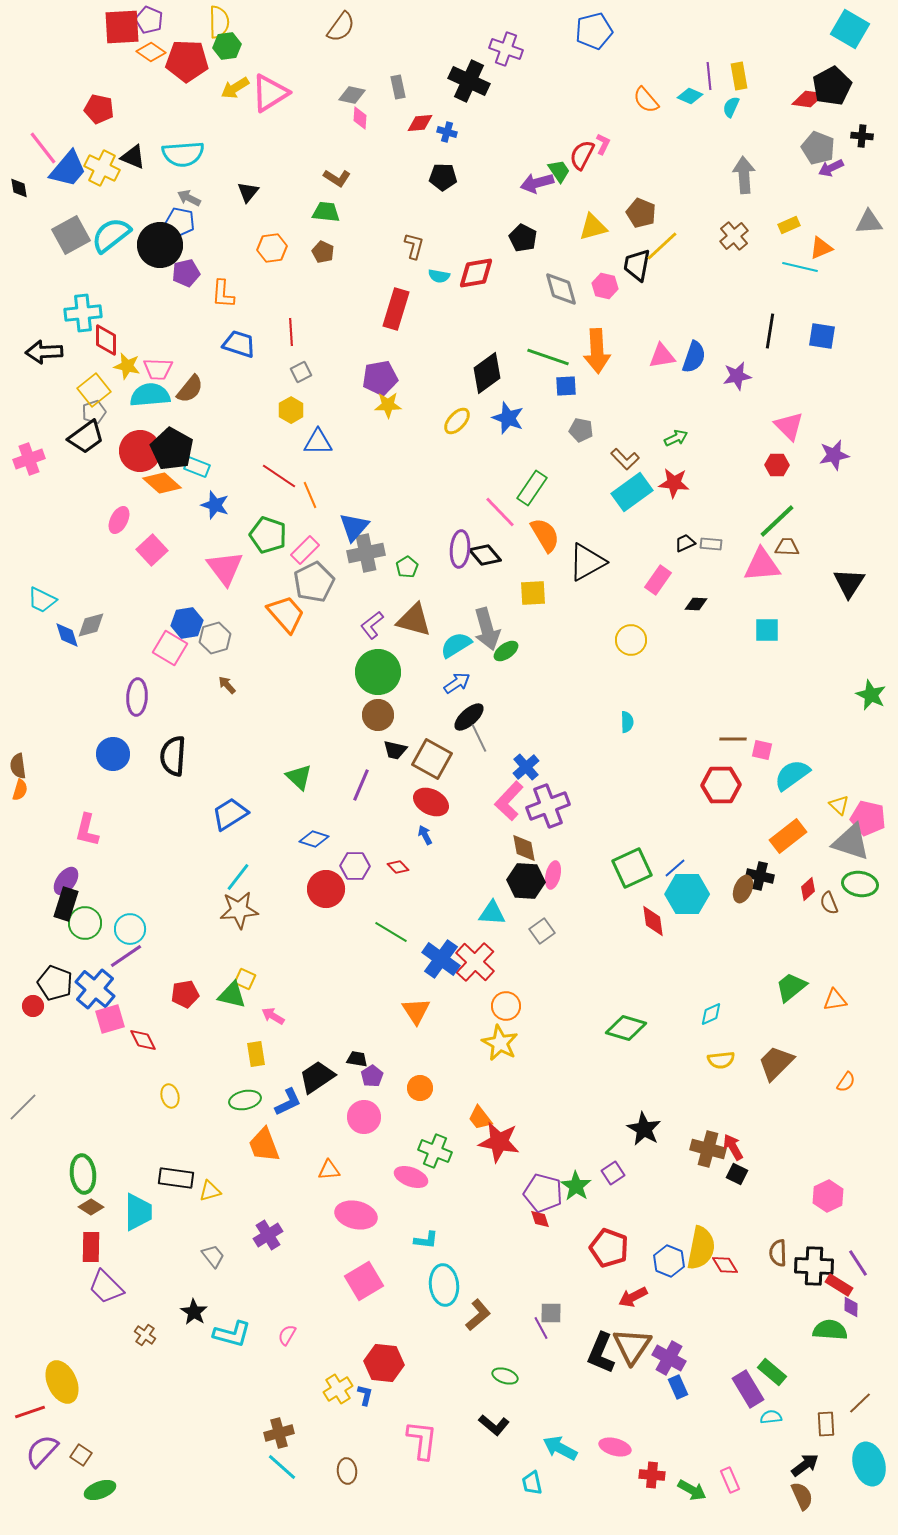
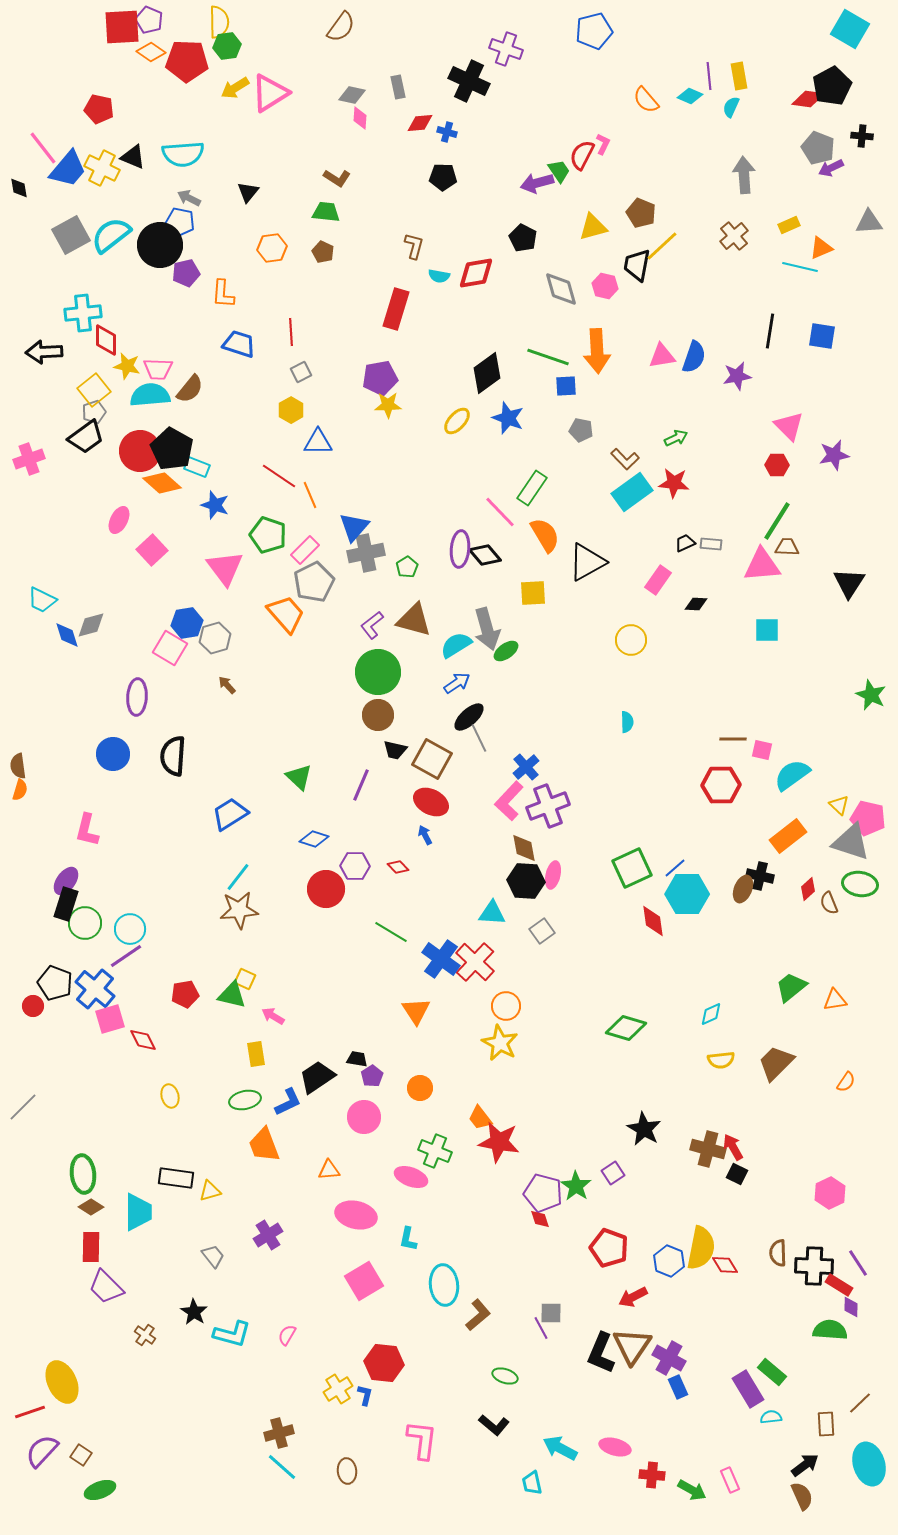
green line at (777, 521): rotated 15 degrees counterclockwise
pink hexagon at (828, 1196): moved 2 px right, 3 px up
cyan L-shape at (426, 1240): moved 18 px left, 1 px up; rotated 95 degrees clockwise
